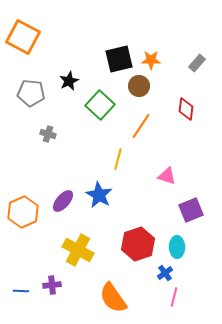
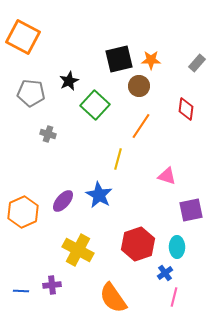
green square: moved 5 px left
purple square: rotated 10 degrees clockwise
